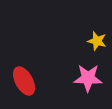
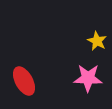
yellow star: rotated 12 degrees clockwise
